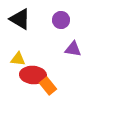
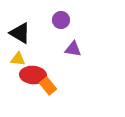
black triangle: moved 14 px down
